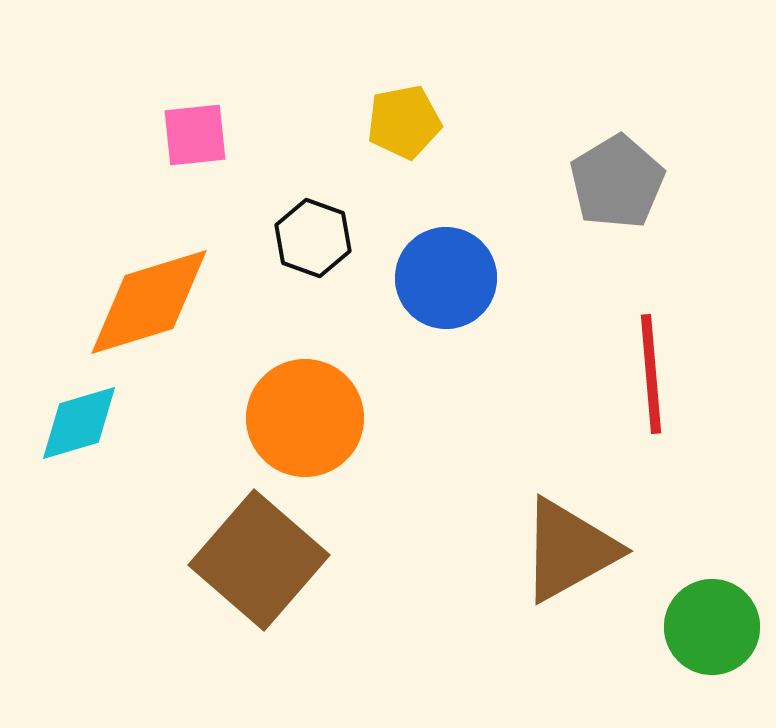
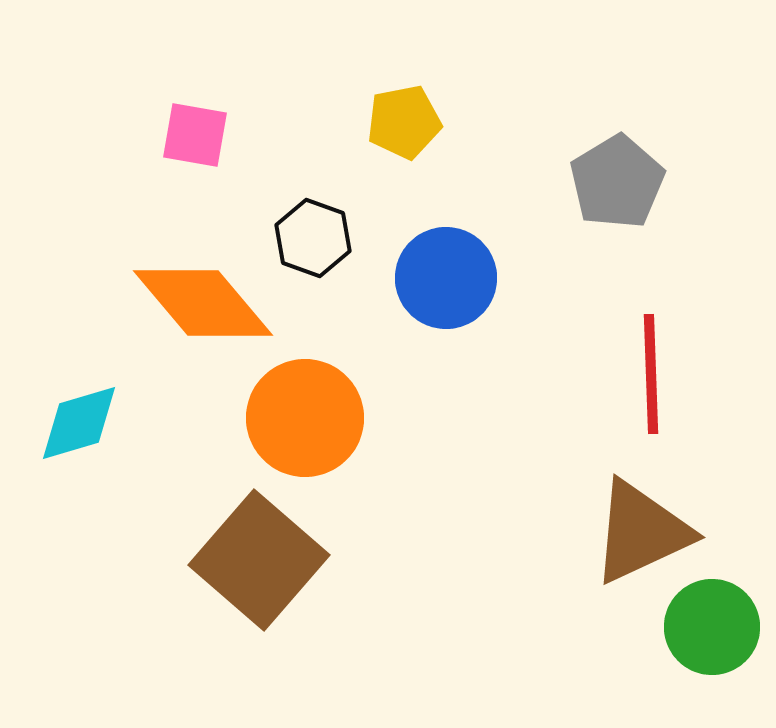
pink square: rotated 16 degrees clockwise
orange diamond: moved 54 px right, 1 px down; rotated 67 degrees clockwise
red line: rotated 3 degrees clockwise
brown triangle: moved 72 px right, 18 px up; rotated 4 degrees clockwise
